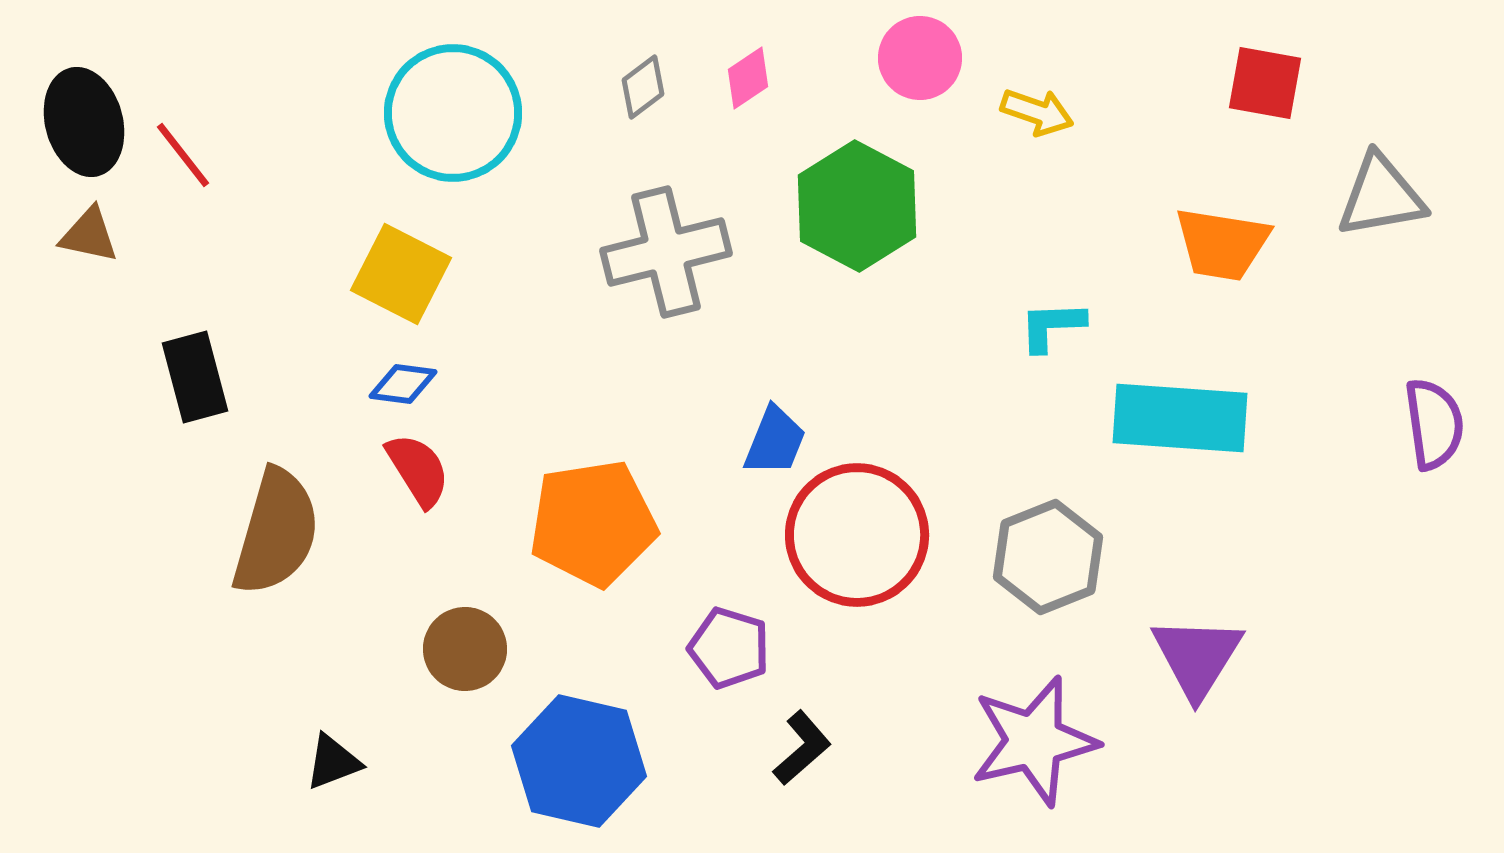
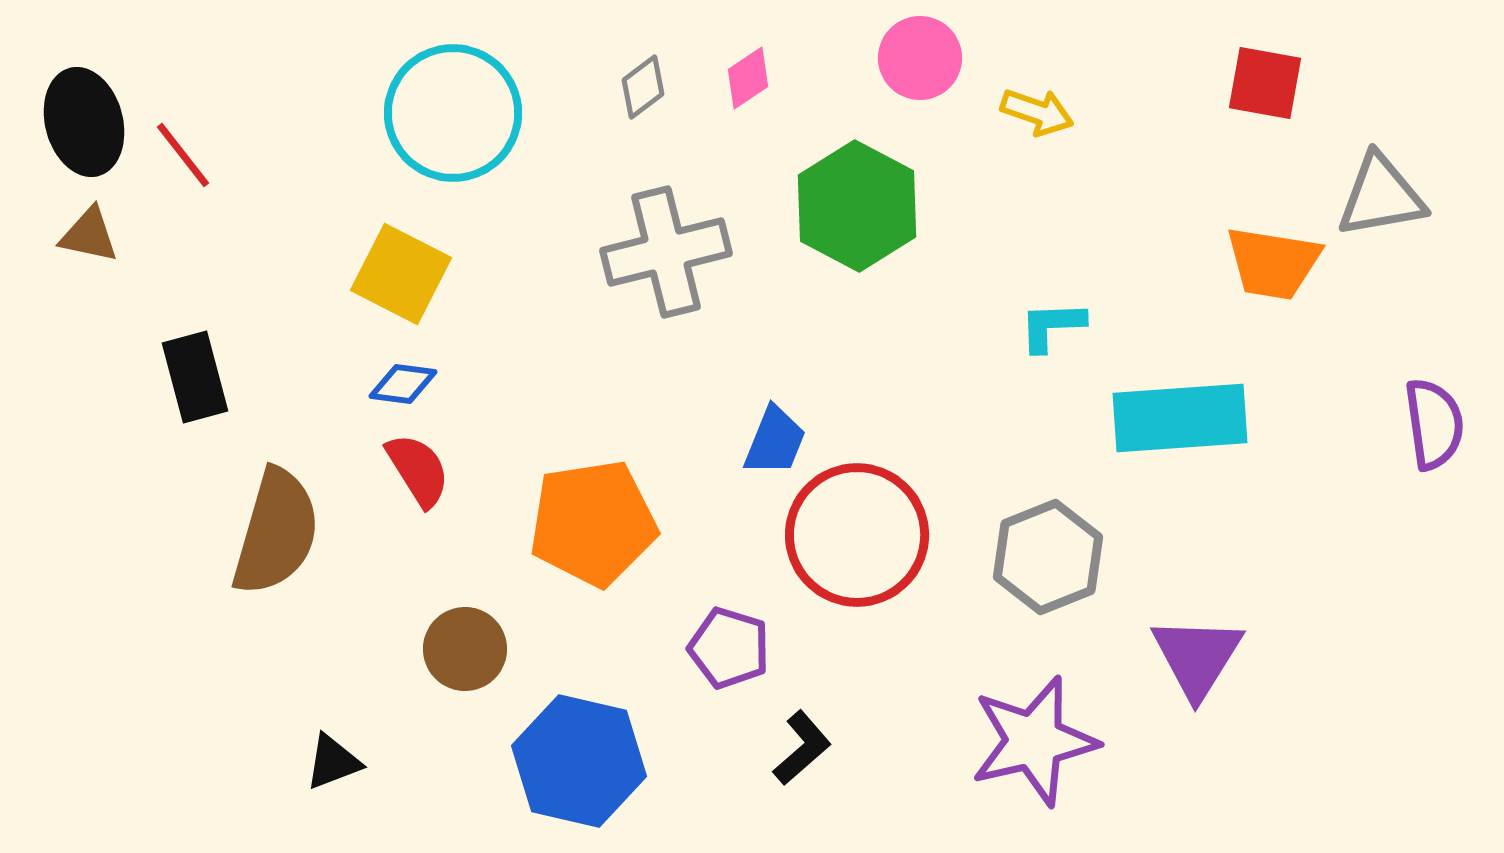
orange trapezoid: moved 51 px right, 19 px down
cyan rectangle: rotated 8 degrees counterclockwise
